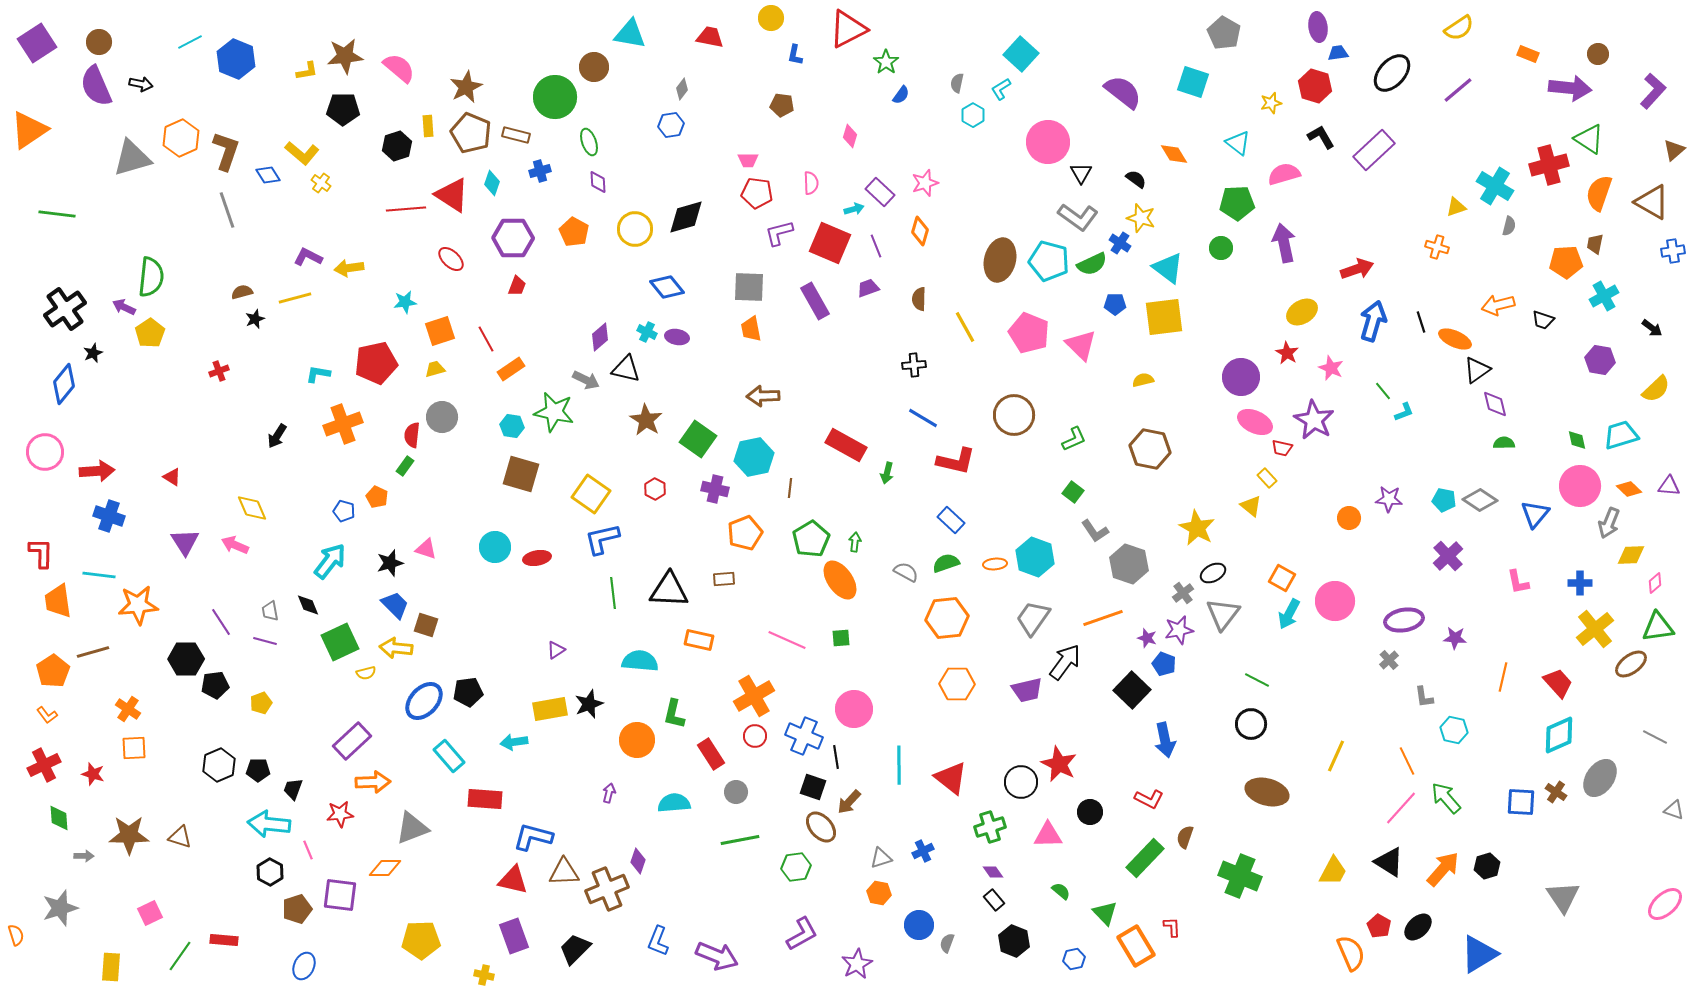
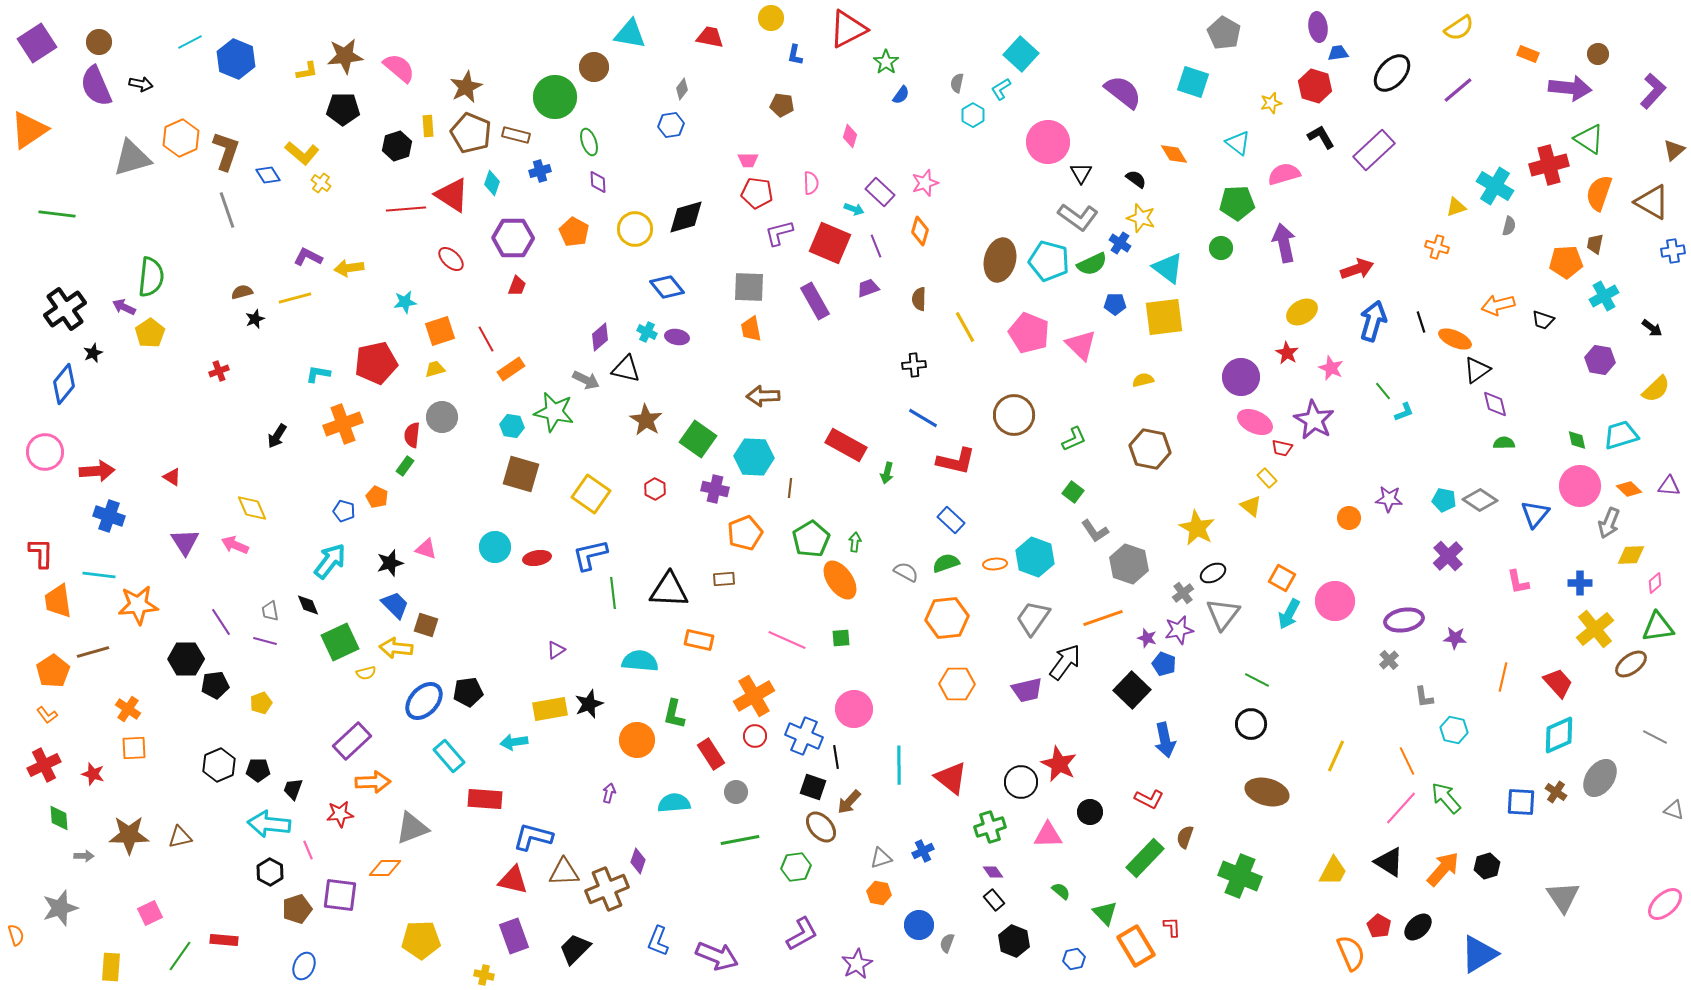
cyan arrow at (854, 209): rotated 36 degrees clockwise
cyan hexagon at (754, 457): rotated 15 degrees clockwise
blue L-shape at (602, 539): moved 12 px left, 16 px down
brown triangle at (180, 837): rotated 30 degrees counterclockwise
